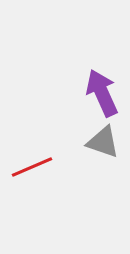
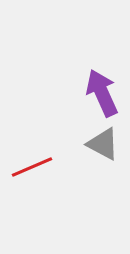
gray triangle: moved 2 px down; rotated 9 degrees clockwise
